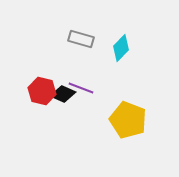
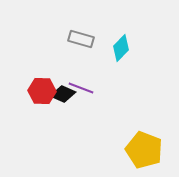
red hexagon: rotated 12 degrees counterclockwise
yellow pentagon: moved 16 px right, 30 px down
